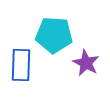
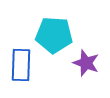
purple star: rotated 8 degrees counterclockwise
